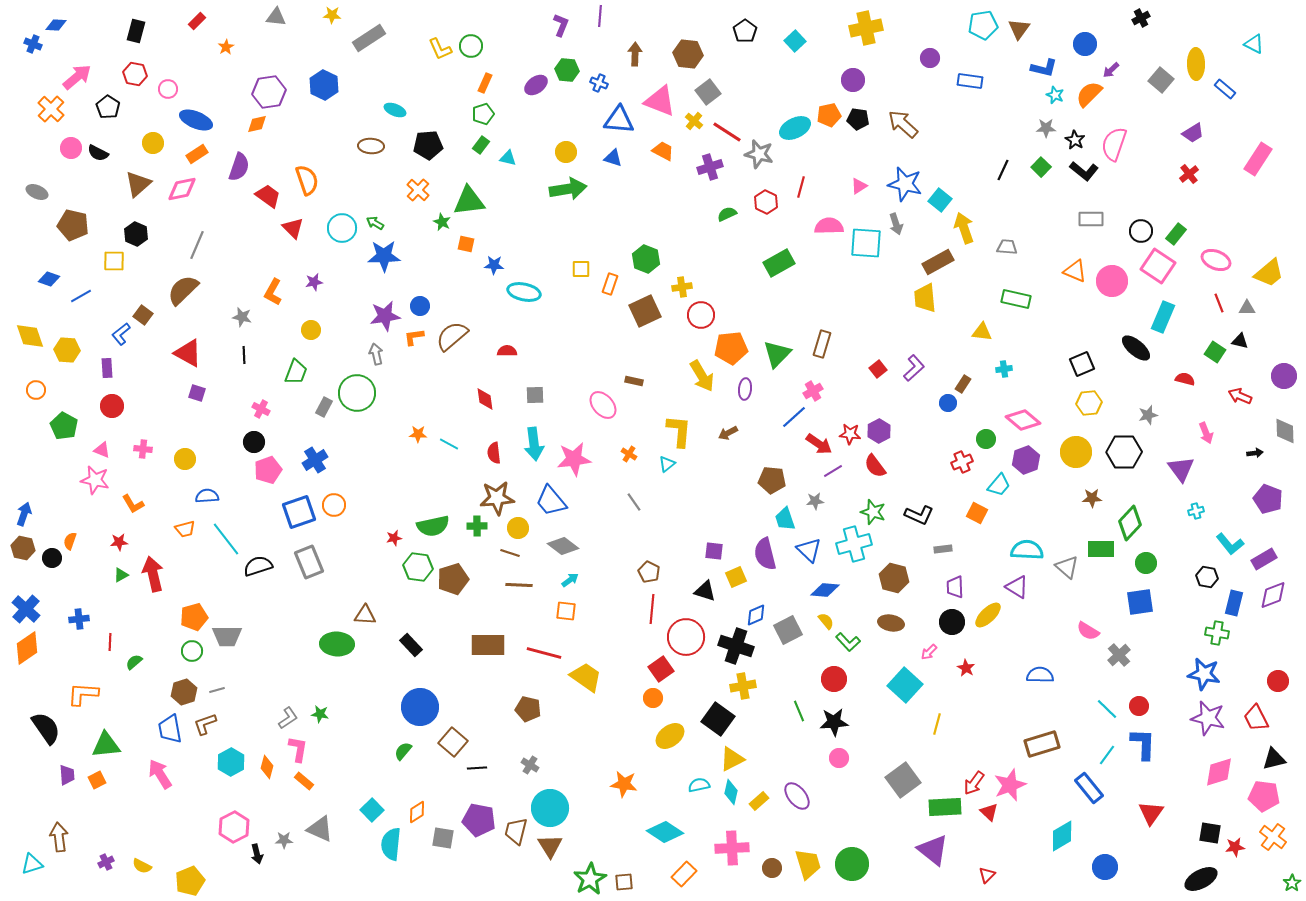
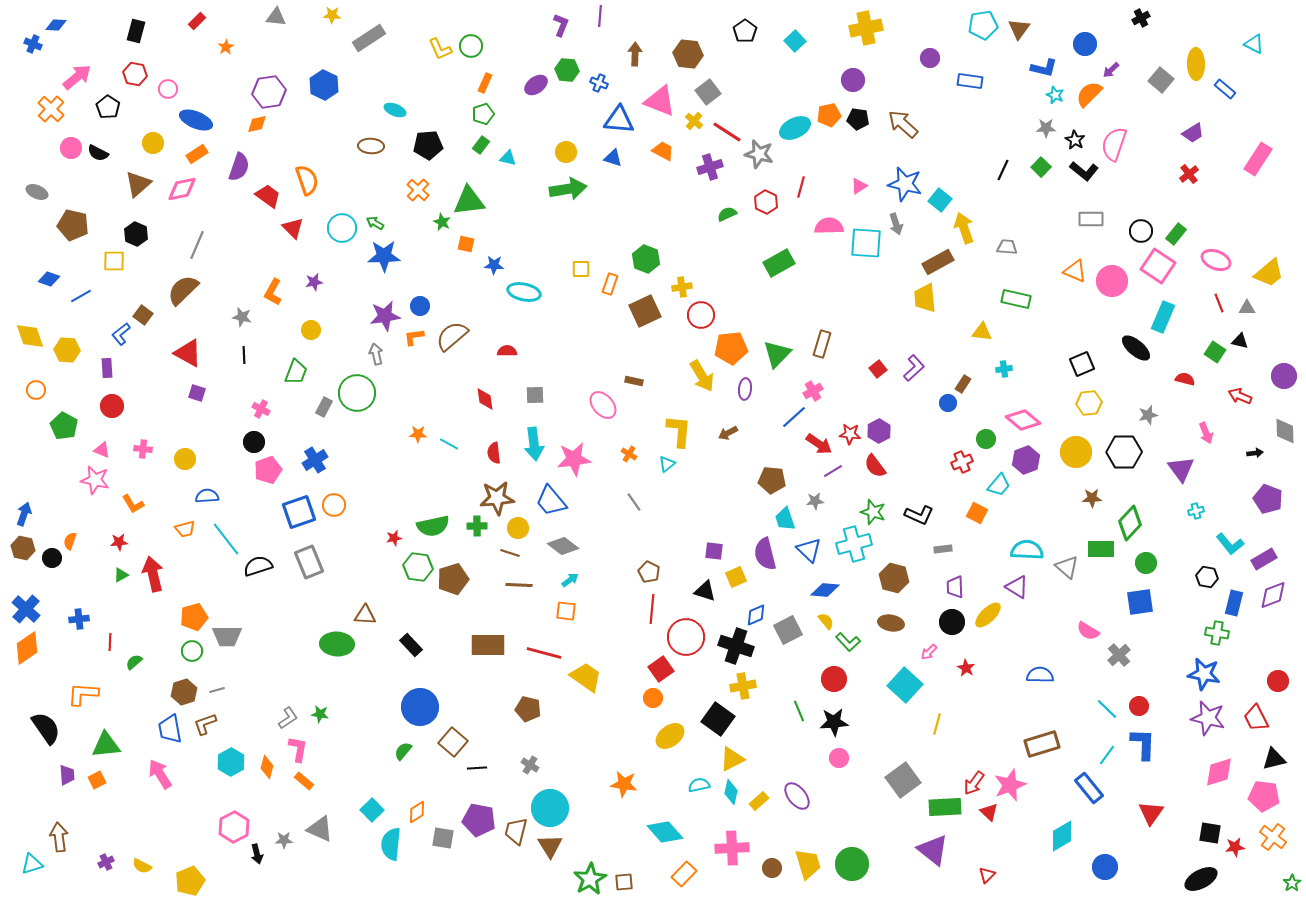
cyan diamond at (665, 832): rotated 15 degrees clockwise
